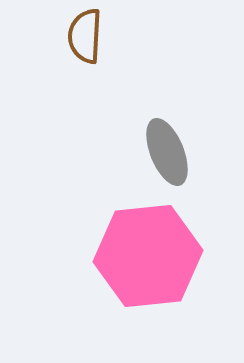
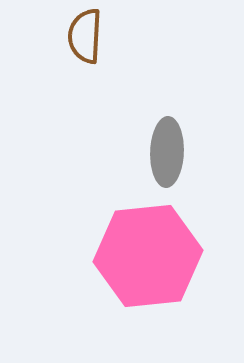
gray ellipse: rotated 24 degrees clockwise
